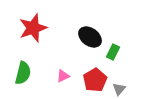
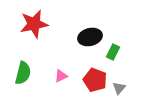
red star: moved 1 px right, 4 px up; rotated 8 degrees clockwise
black ellipse: rotated 50 degrees counterclockwise
pink triangle: moved 2 px left
red pentagon: rotated 20 degrees counterclockwise
gray triangle: moved 1 px up
